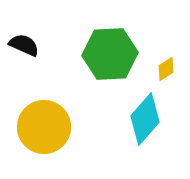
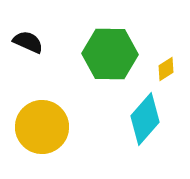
black semicircle: moved 4 px right, 3 px up
green hexagon: rotated 4 degrees clockwise
yellow circle: moved 2 px left
